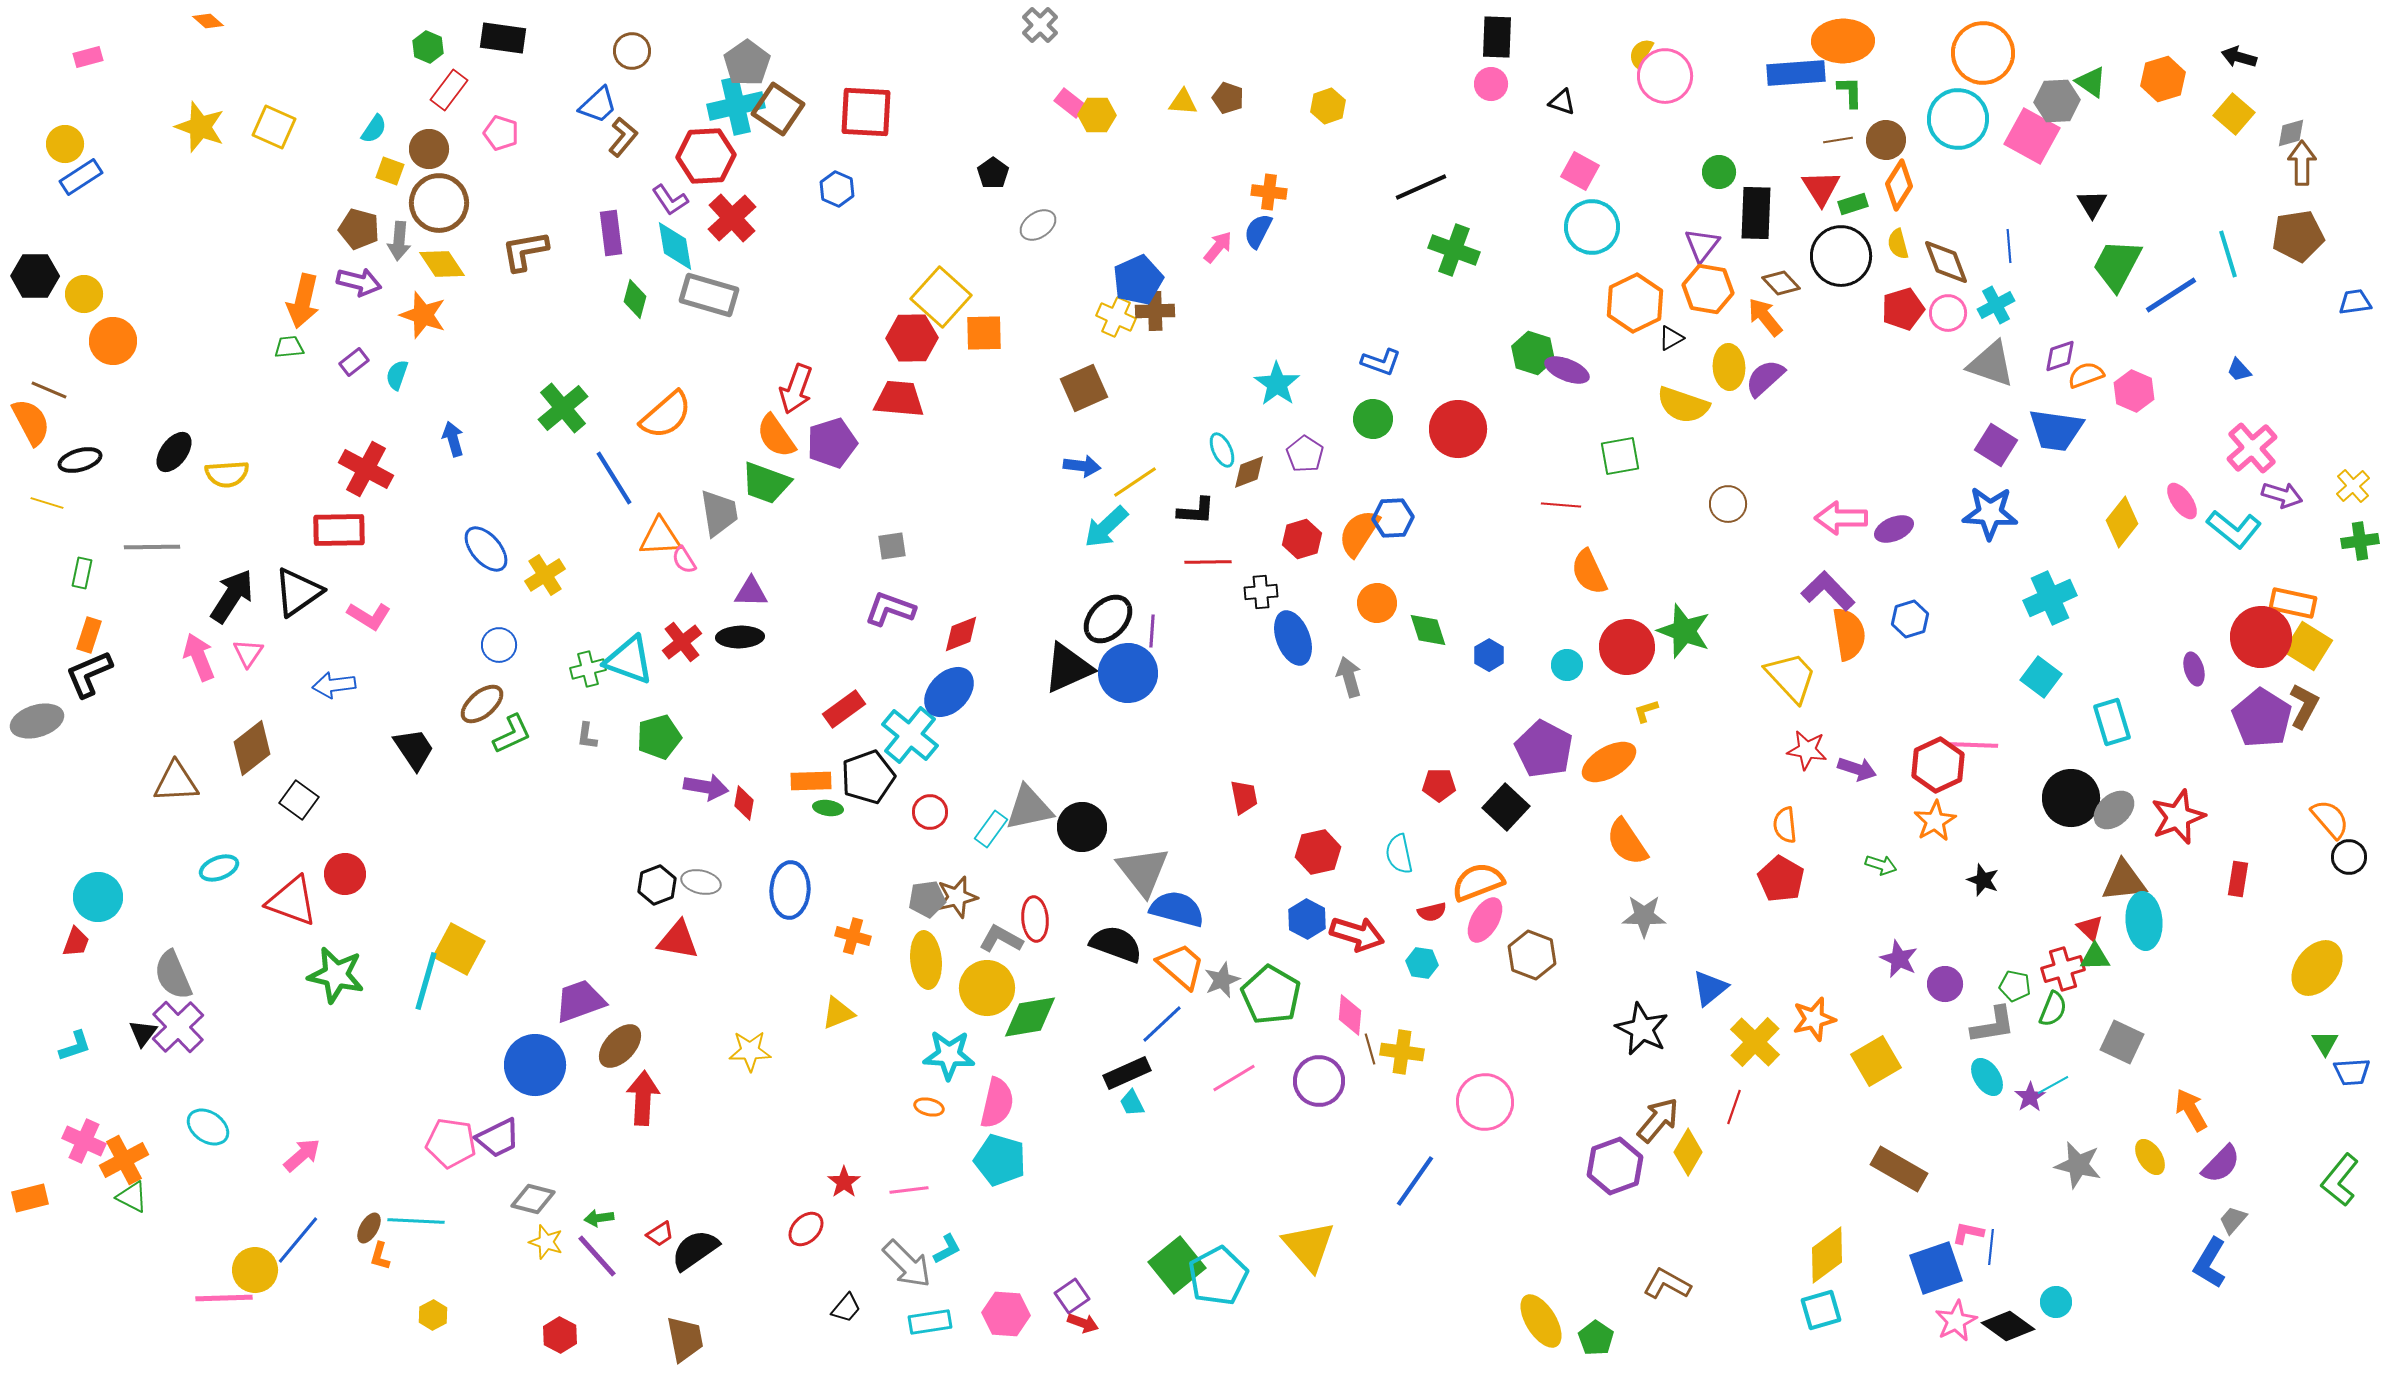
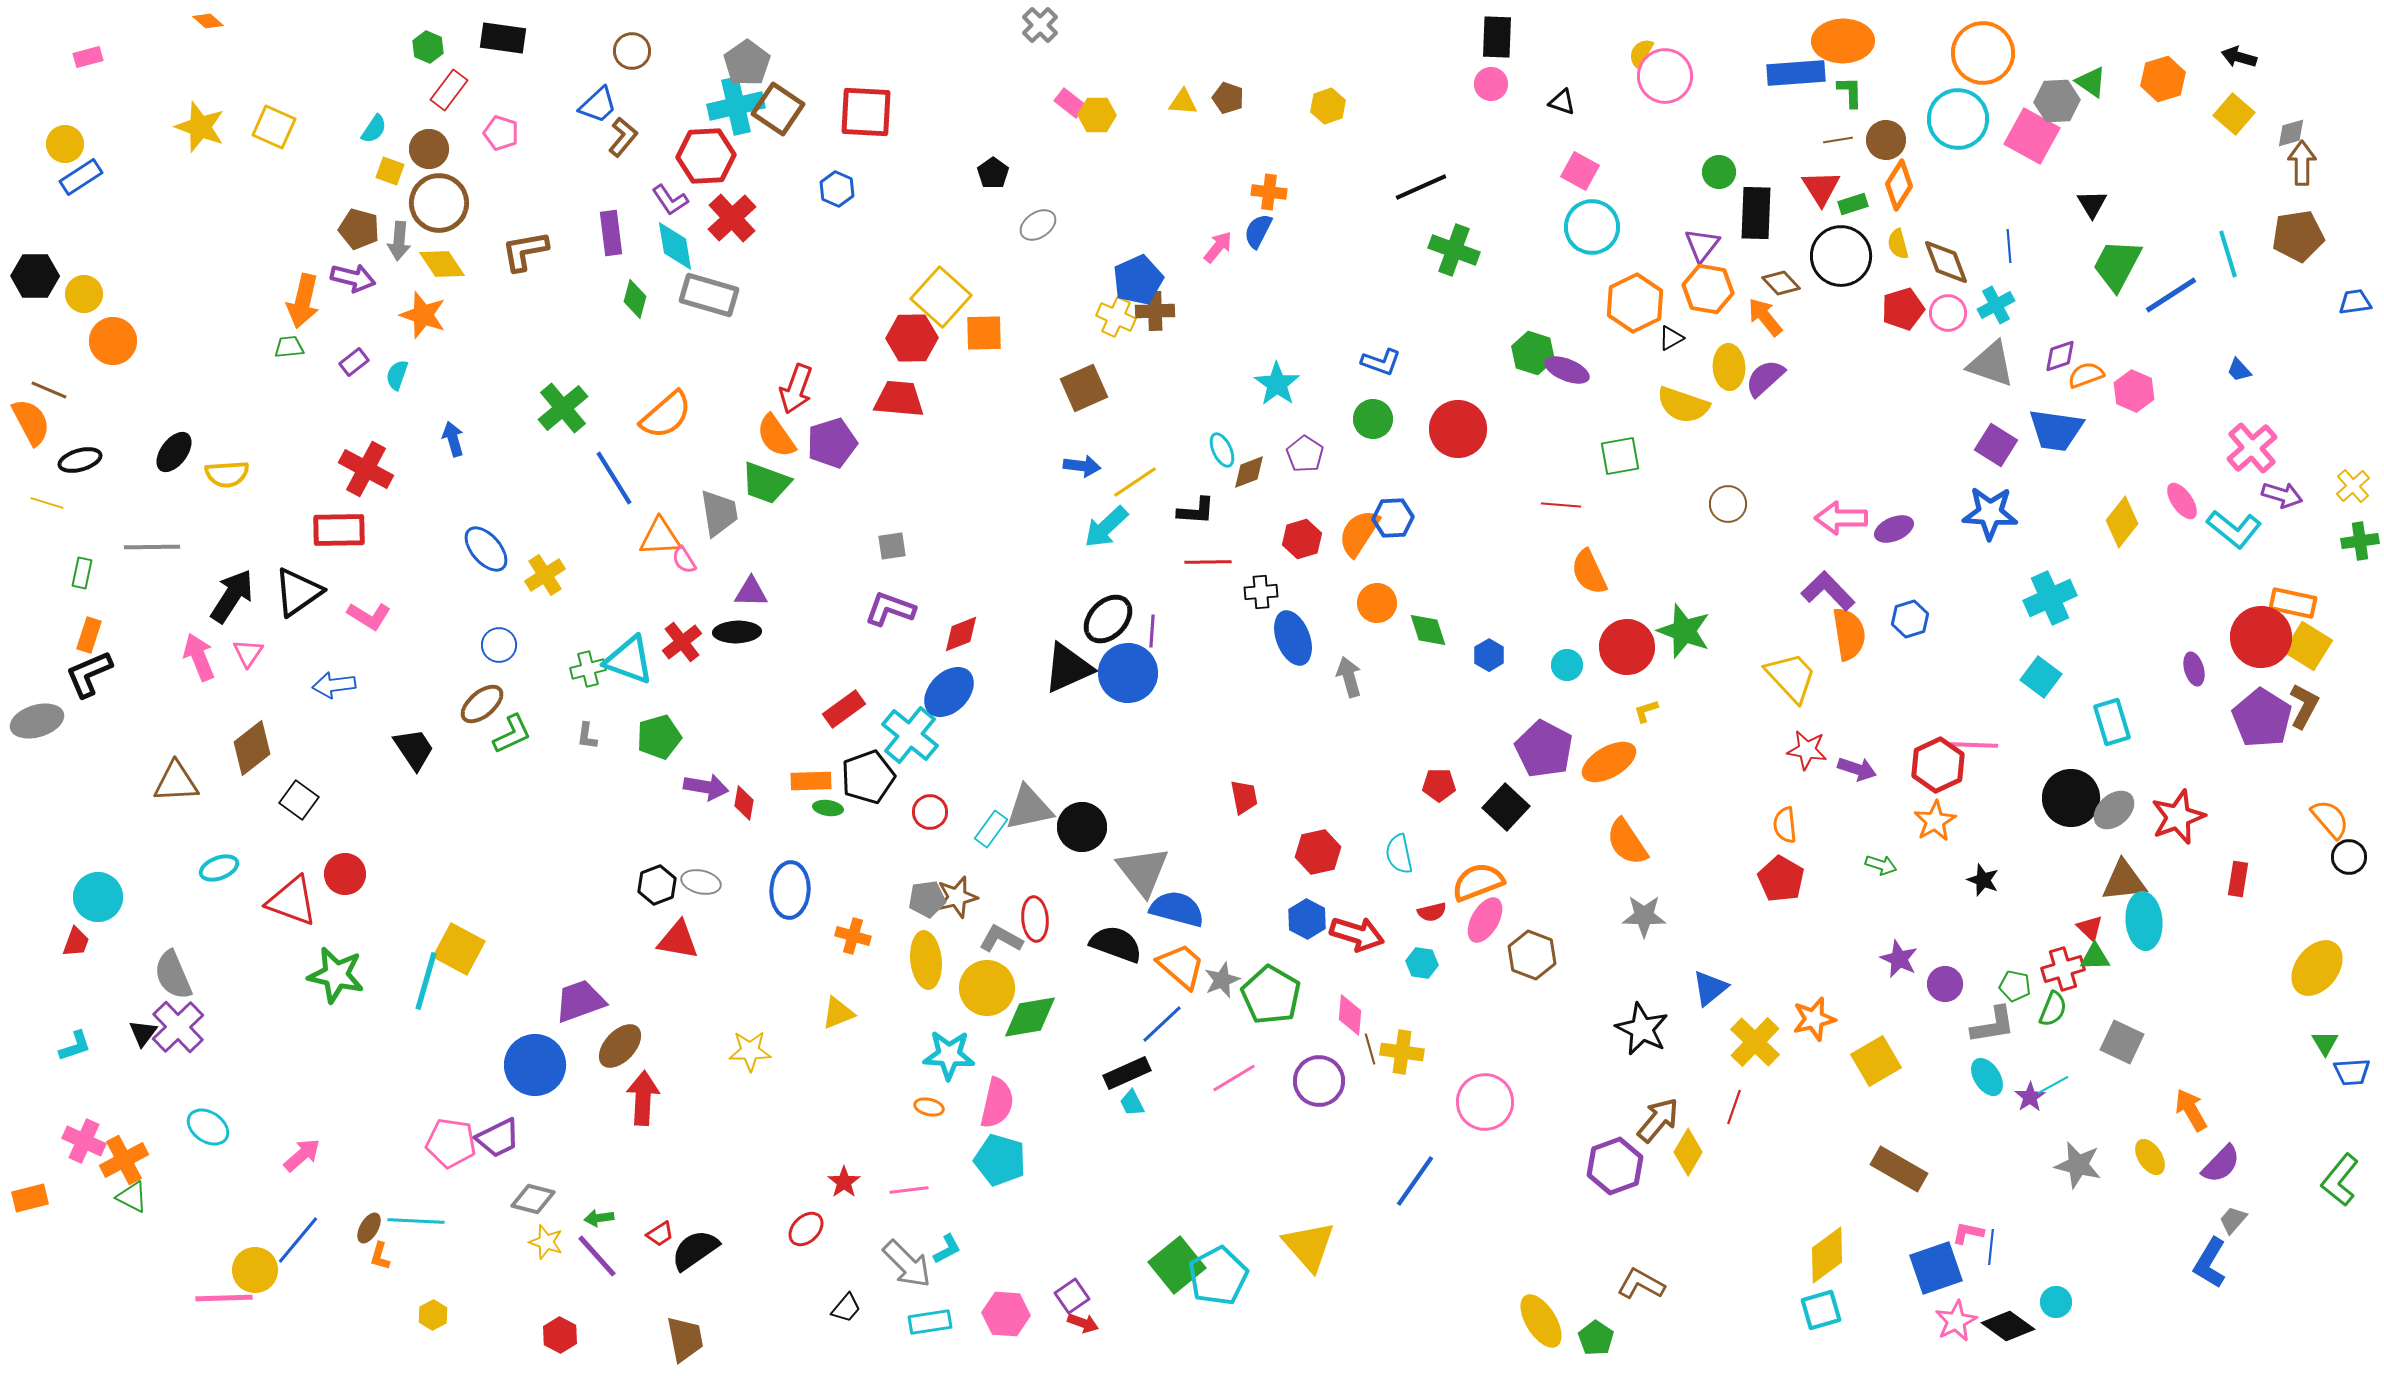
purple arrow at (359, 282): moved 6 px left, 4 px up
black ellipse at (740, 637): moved 3 px left, 5 px up
brown L-shape at (1667, 1284): moved 26 px left
